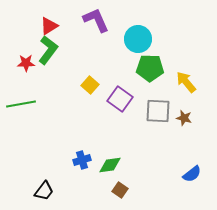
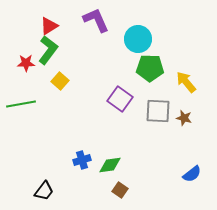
yellow square: moved 30 px left, 4 px up
